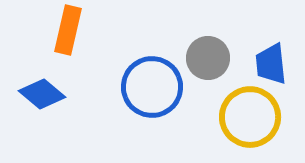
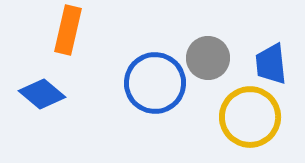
blue circle: moved 3 px right, 4 px up
